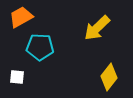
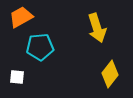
yellow arrow: rotated 64 degrees counterclockwise
cyan pentagon: rotated 8 degrees counterclockwise
yellow diamond: moved 1 px right, 3 px up
